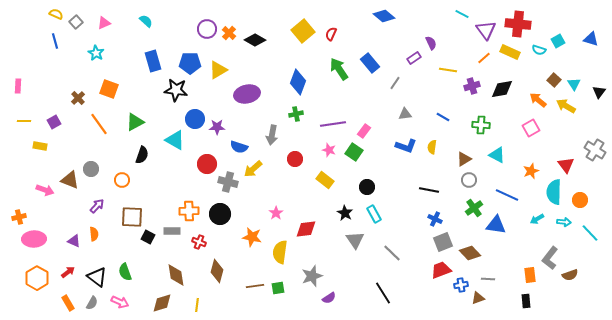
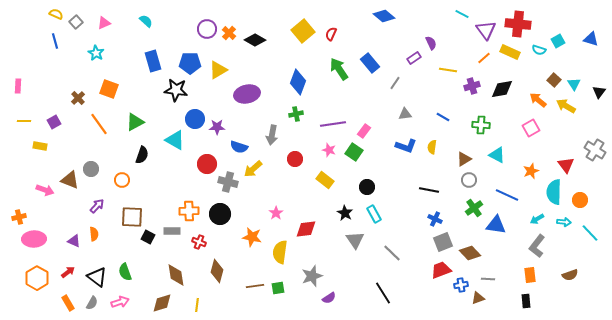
gray L-shape at (550, 258): moved 13 px left, 12 px up
pink arrow at (120, 302): rotated 42 degrees counterclockwise
